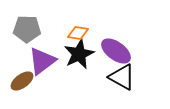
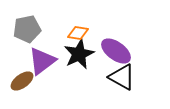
gray pentagon: rotated 12 degrees counterclockwise
